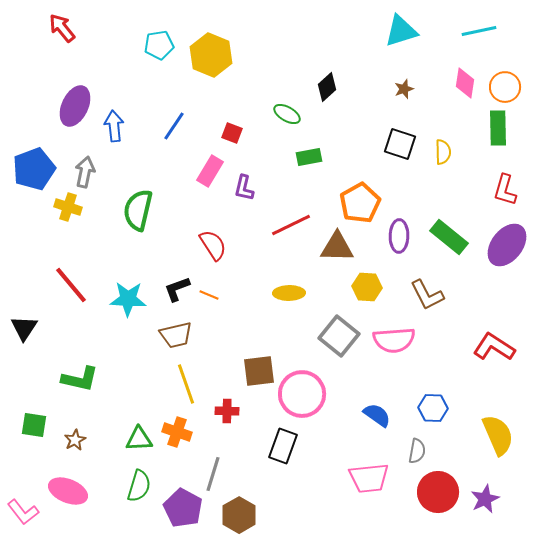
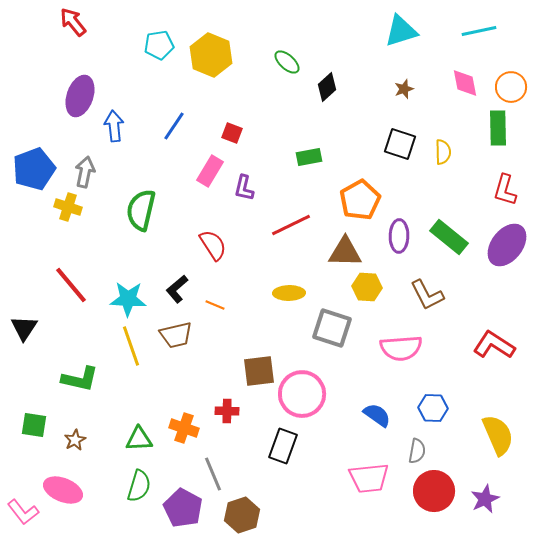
red arrow at (62, 28): moved 11 px right, 6 px up
pink diamond at (465, 83): rotated 20 degrees counterclockwise
orange circle at (505, 87): moved 6 px right
purple ellipse at (75, 106): moved 5 px right, 10 px up; rotated 6 degrees counterclockwise
green ellipse at (287, 114): moved 52 px up; rotated 12 degrees clockwise
orange pentagon at (360, 203): moved 3 px up
green semicircle at (138, 210): moved 3 px right
brown triangle at (337, 247): moved 8 px right, 5 px down
black L-shape at (177, 289): rotated 20 degrees counterclockwise
orange line at (209, 295): moved 6 px right, 10 px down
gray square at (339, 336): moved 7 px left, 8 px up; rotated 21 degrees counterclockwise
pink semicircle at (394, 340): moved 7 px right, 8 px down
red L-shape at (494, 347): moved 2 px up
yellow line at (186, 384): moved 55 px left, 38 px up
orange cross at (177, 432): moved 7 px right, 4 px up
gray line at (213, 474): rotated 40 degrees counterclockwise
pink ellipse at (68, 491): moved 5 px left, 1 px up
red circle at (438, 492): moved 4 px left, 1 px up
brown hexagon at (239, 515): moved 3 px right; rotated 12 degrees clockwise
